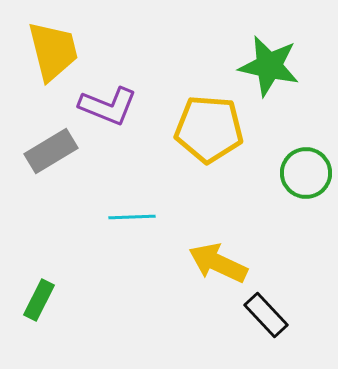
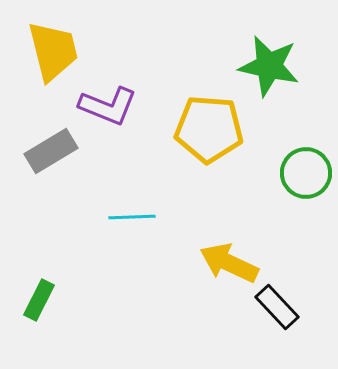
yellow arrow: moved 11 px right
black rectangle: moved 11 px right, 8 px up
